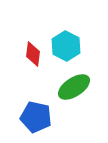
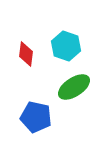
cyan hexagon: rotated 8 degrees counterclockwise
red diamond: moved 7 px left
